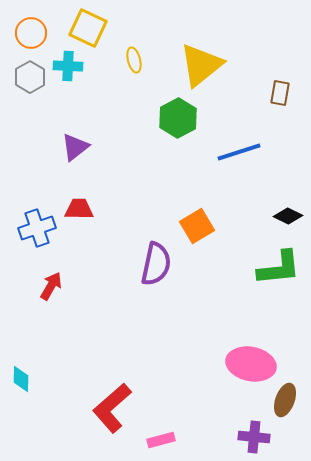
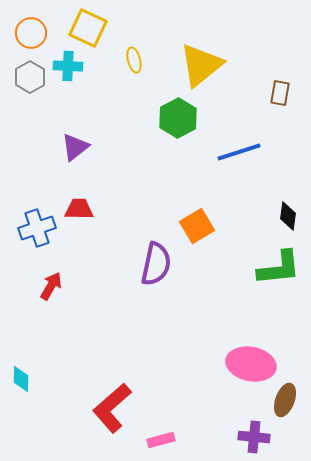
black diamond: rotated 72 degrees clockwise
